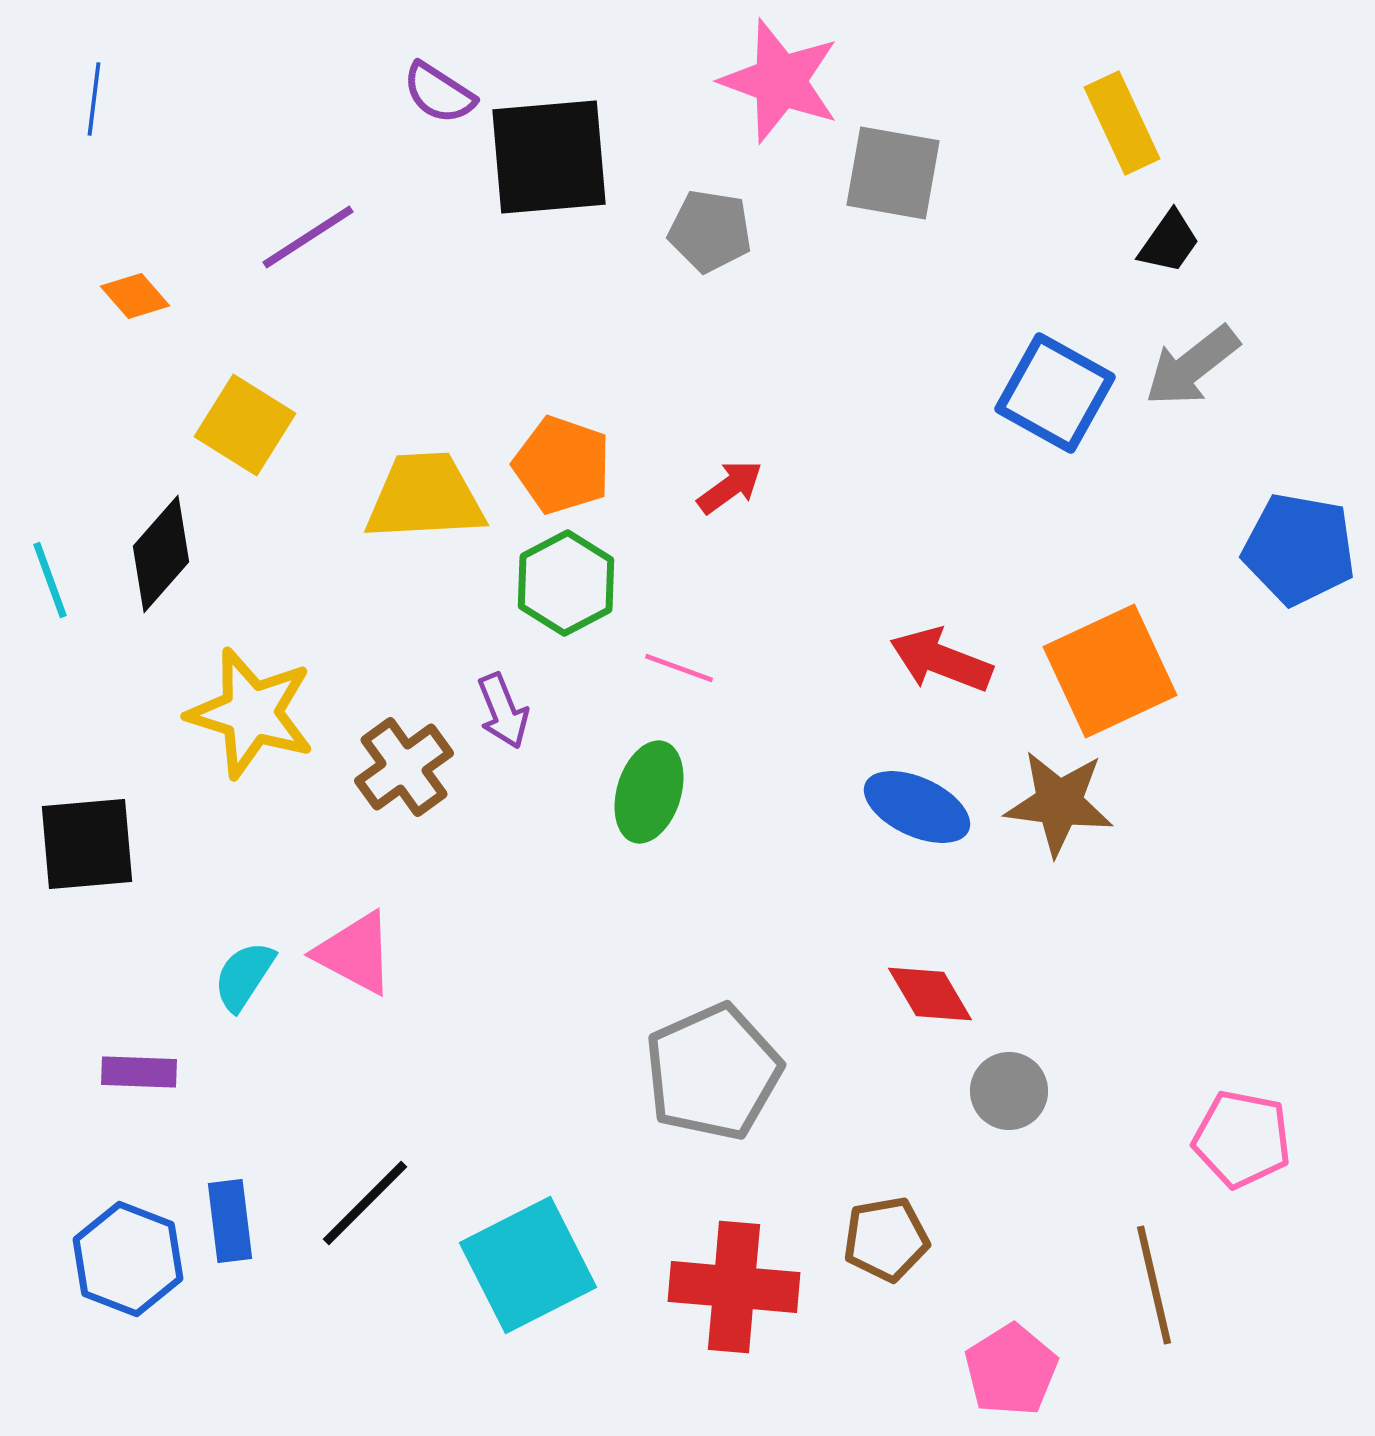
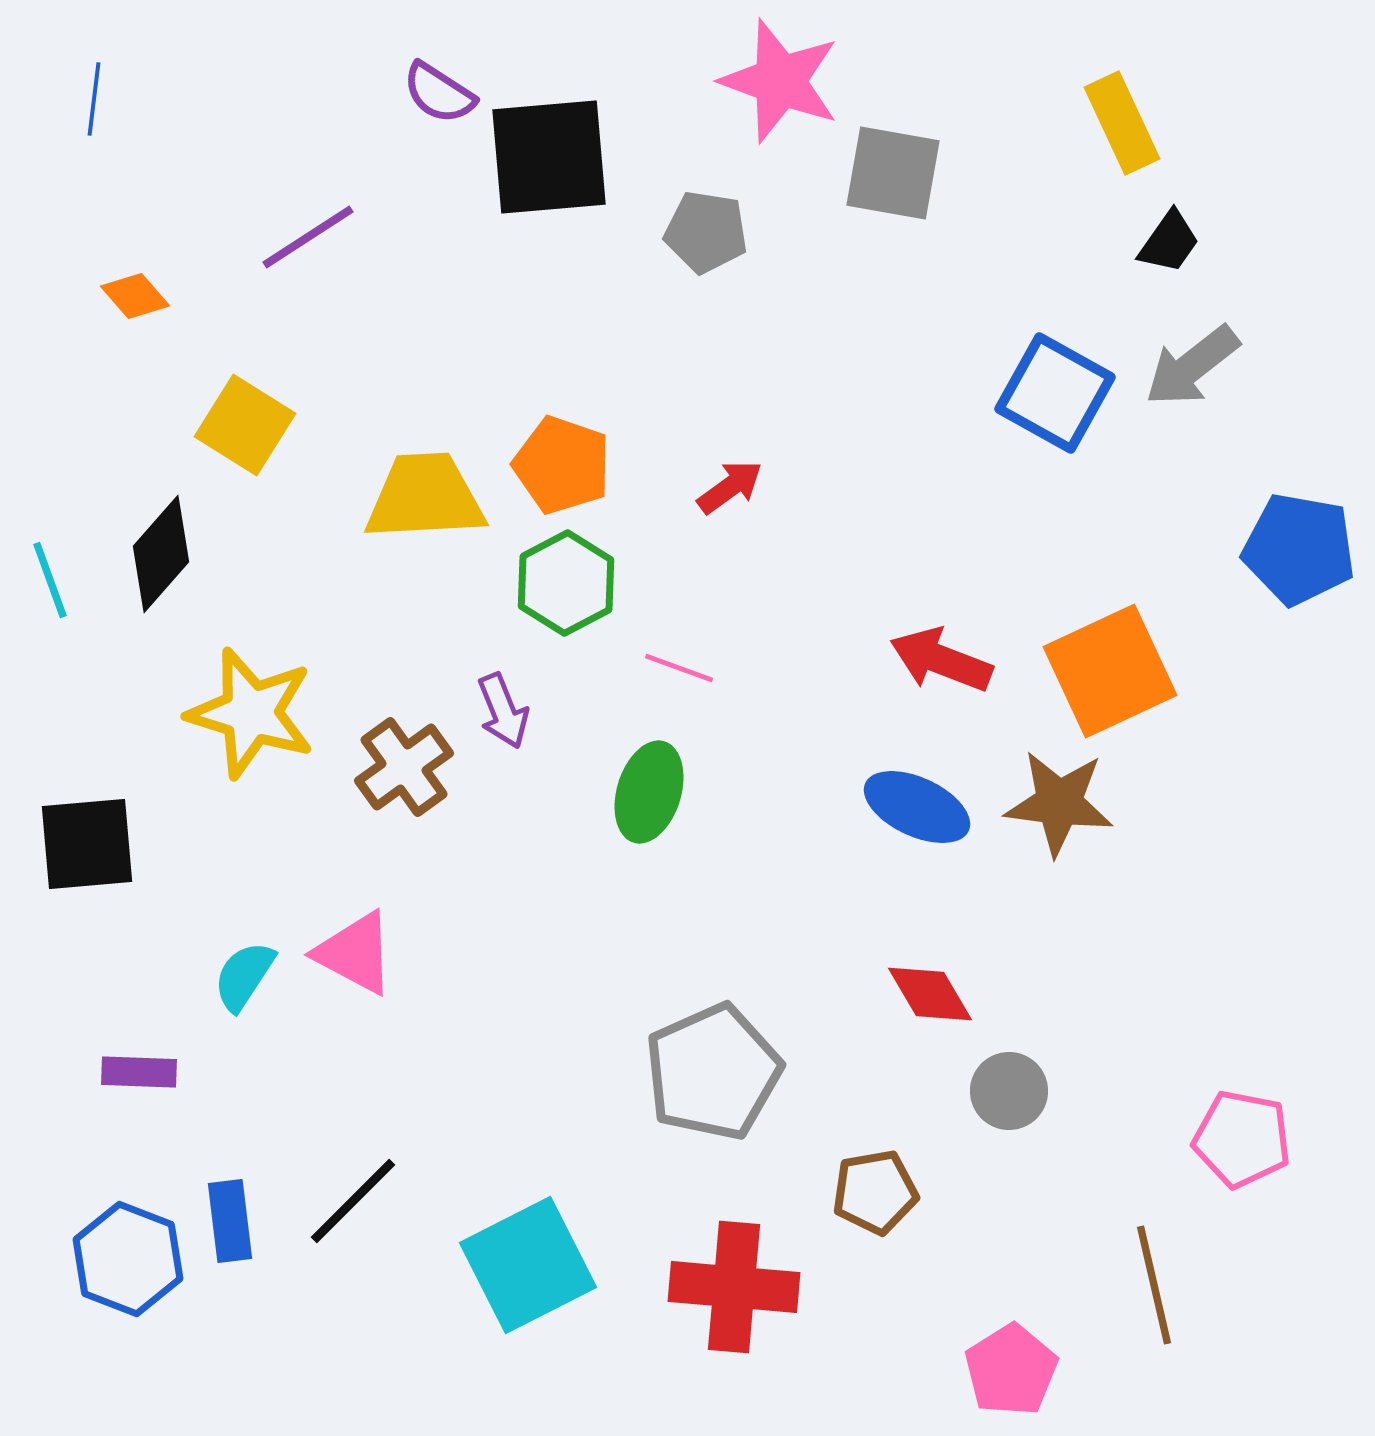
gray pentagon at (710, 231): moved 4 px left, 1 px down
black line at (365, 1203): moved 12 px left, 2 px up
brown pentagon at (886, 1239): moved 11 px left, 47 px up
